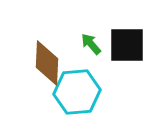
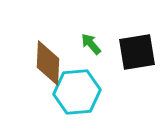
black square: moved 10 px right, 7 px down; rotated 9 degrees counterclockwise
brown diamond: moved 1 px right
